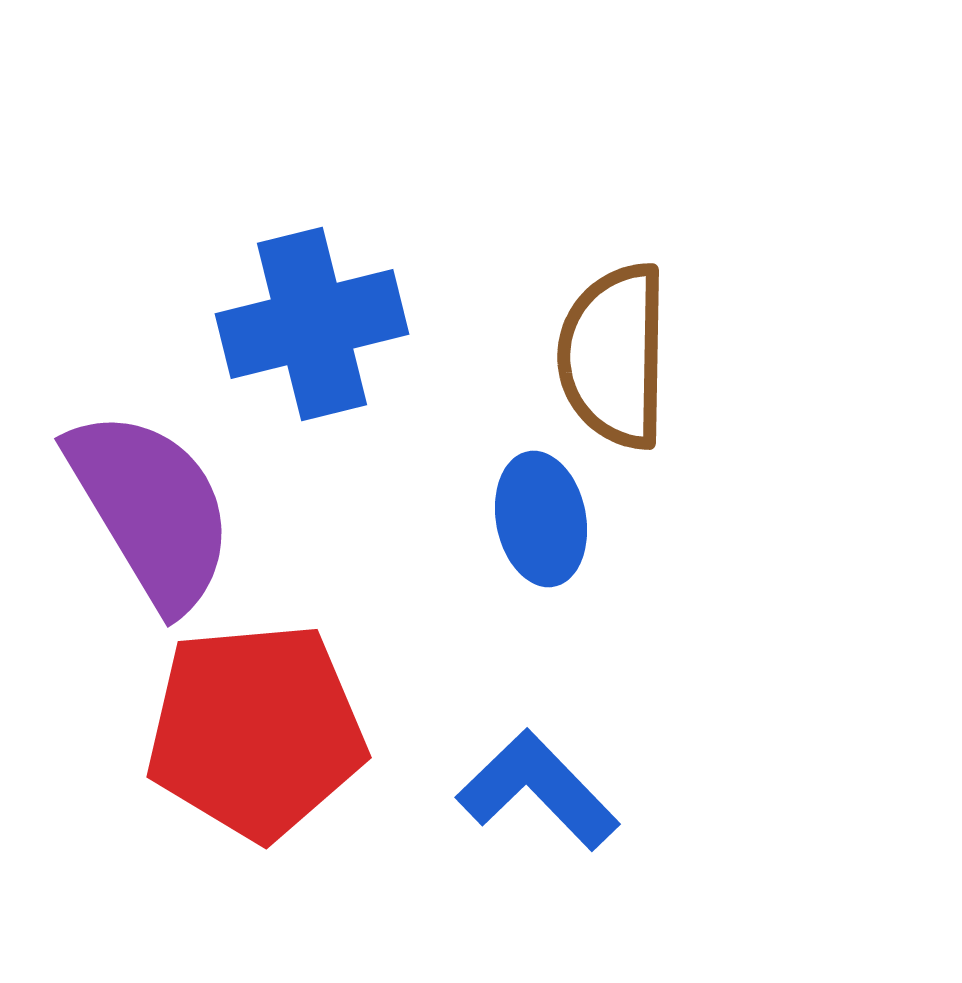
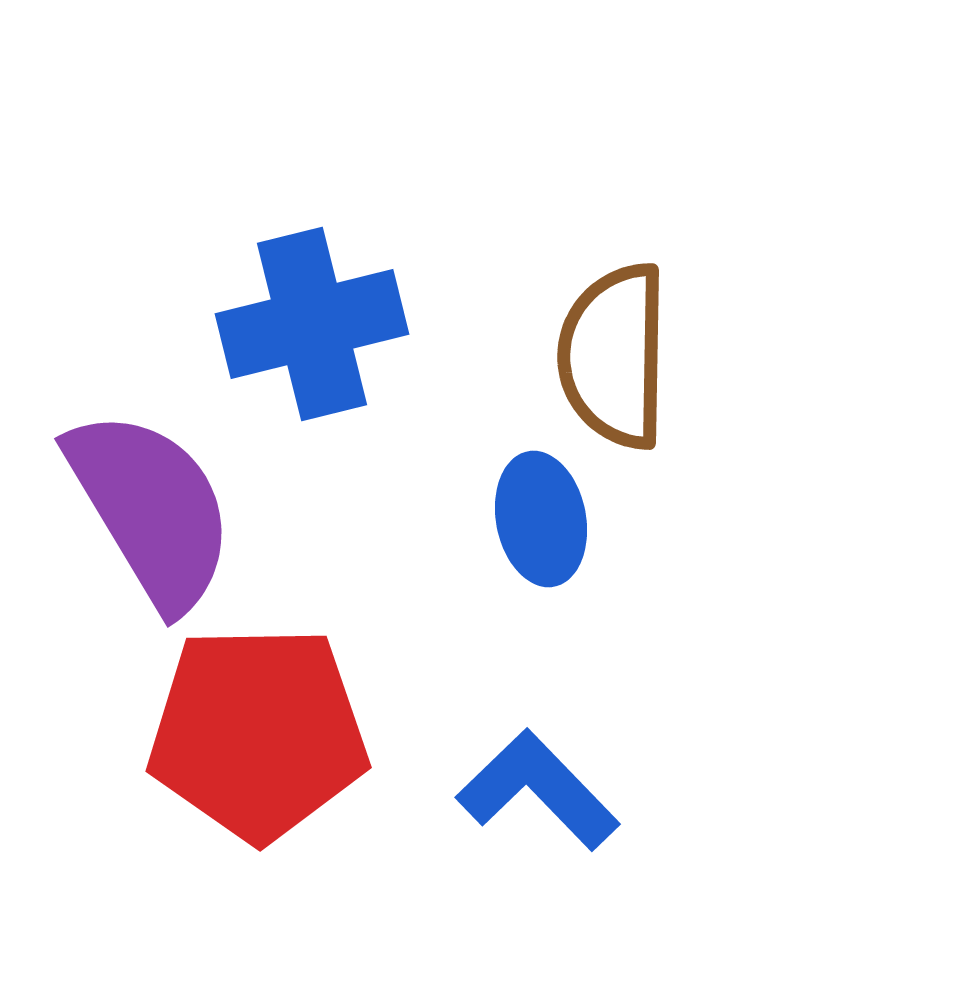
red pentagon: moved 2 px right, 2 px down; rotated 4 degrees clockwise
